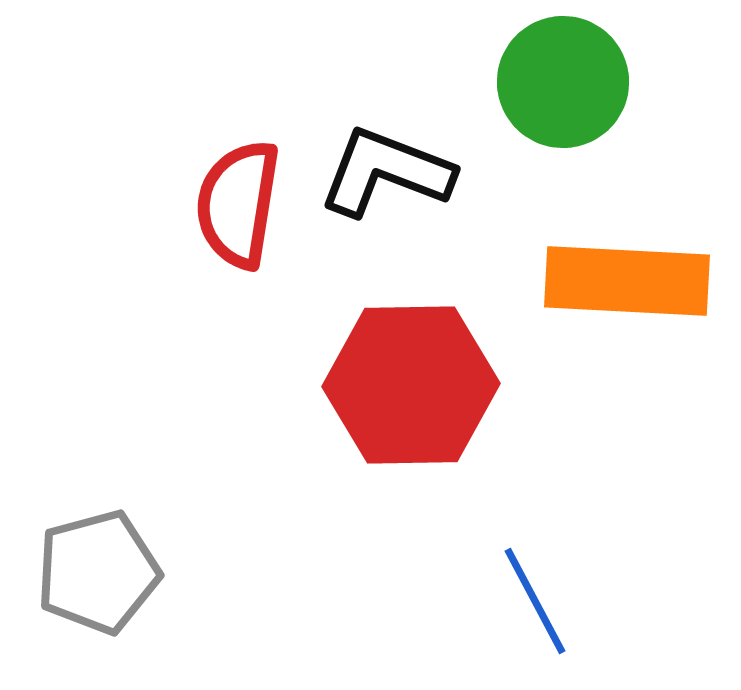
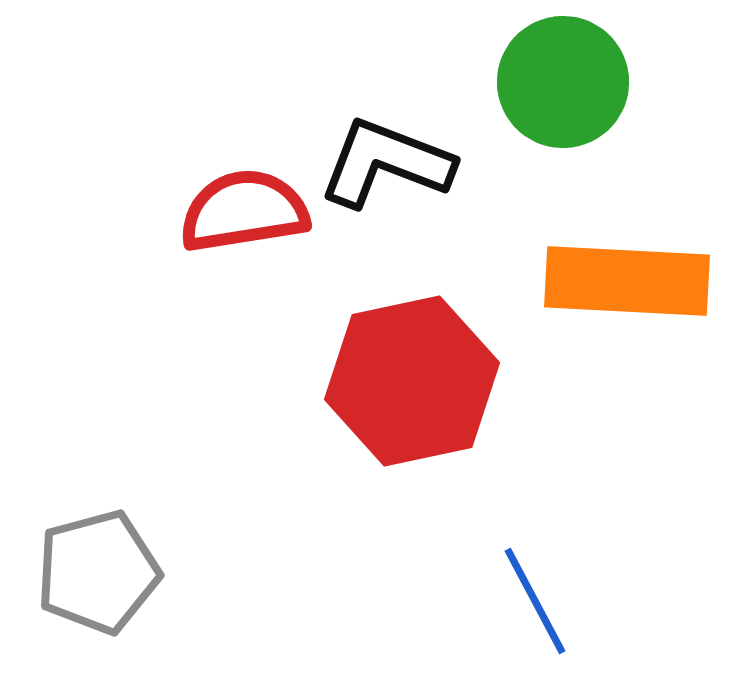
black L-shape: moved 9 px up
red semicircle: moved 6 px right, 7 px down; rotated 72 degrees clockwise
red hexagon: moved 1 px right, 4 px up; rotated 11 degrees counterclockwise
